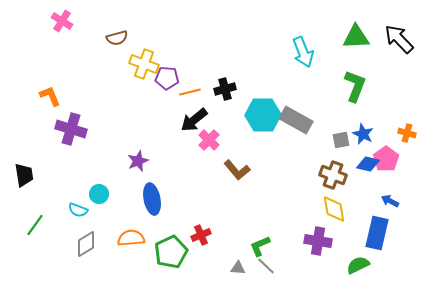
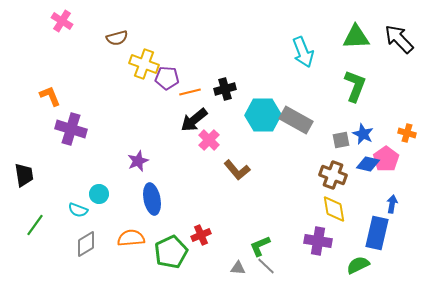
blue arrow at (390, 201): moved 2 px right, 3 px down; rotated 72 degrees clockwise
